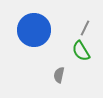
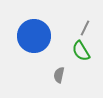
blue circle: moved 6 px down
